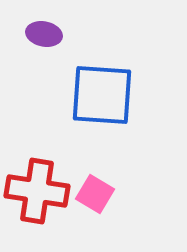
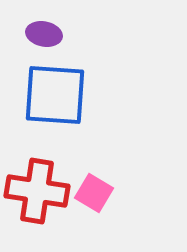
blue square: moved 47 px left
pink square: moved 1 px left, 1 px up
